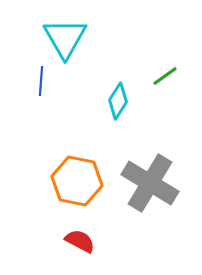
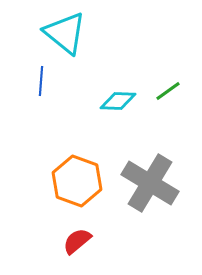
cyan triangle: moved 5 px up; rotated 21 degrees counterclockwise
green line: moved 3 px right, 15 px down
cyan diamond: rotated 60 degrees clockwise
orange hexagon: rotated 9 degrees clockwise
red semicircle: moved 3 px left; rotated 68 degrees counterclockwise
